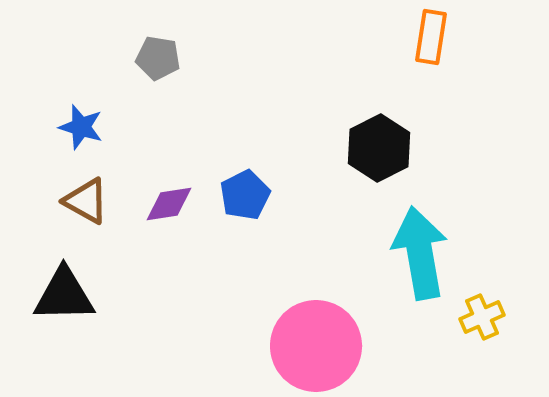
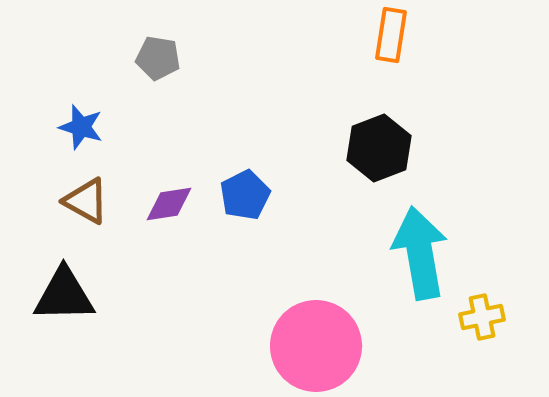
orange rectangle: moved 40 px left, 2 px up
black hexagon: rotated 6 degrees clockwise
yellow cross: rotated 12 degrees clockwise
